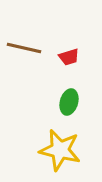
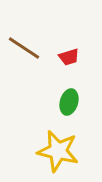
brown line: rotated 20 degrees clockwise
yellow star: moved 2 px left, 1 px down
